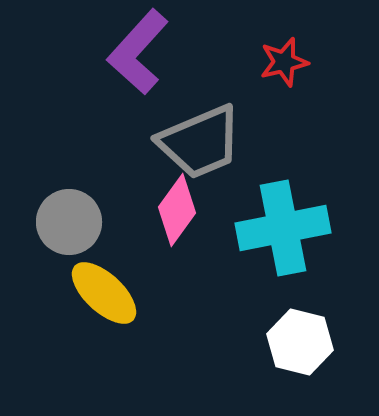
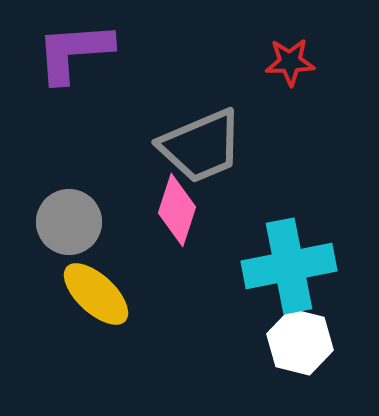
purple L-shape: moved 64 px left; rotated 44 degrees clockwise
red star: moved 6 px right; rotated 12 degrees clockwise
gray trapezoid: moved 1 px right, 4 px down
pink diamond: rotated 18 degrees counterclockwise
cyan cross: moved 6 px right, 38 px down
yellow ellipse: moved 8 px left, 1 px down
